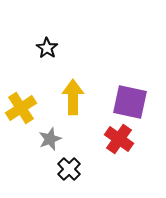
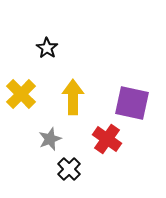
purple square: moved 2 px right, 1 px down
yellow cross: moved 14 px up; rotated 12 degrees counterclockwise
red cross: moved 12 px left
